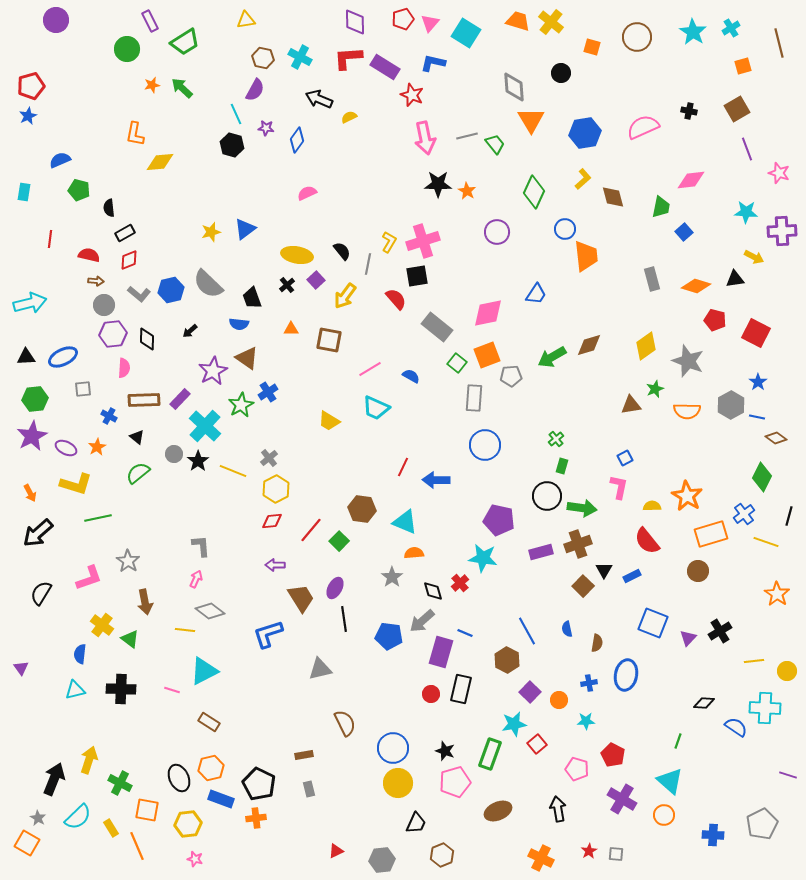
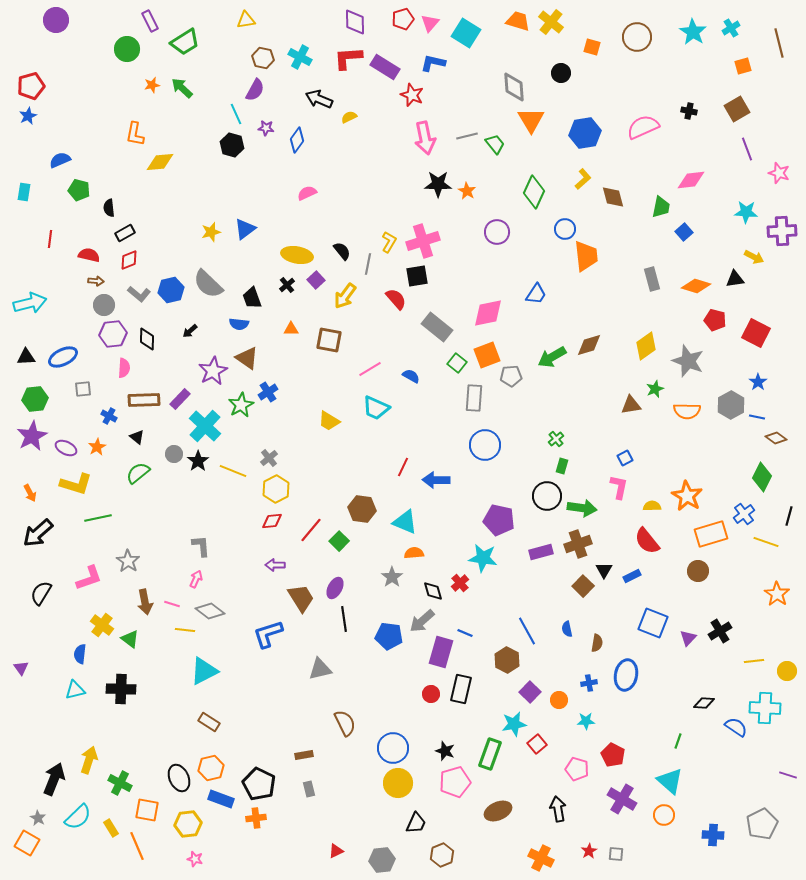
pink line at (172, 690): moved 86 px up
